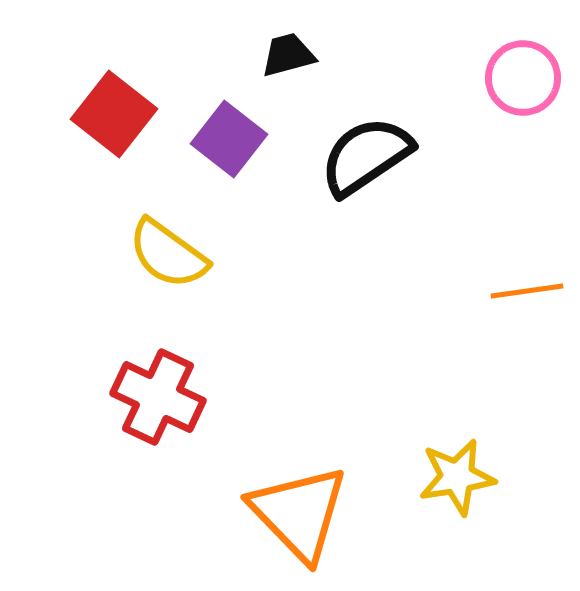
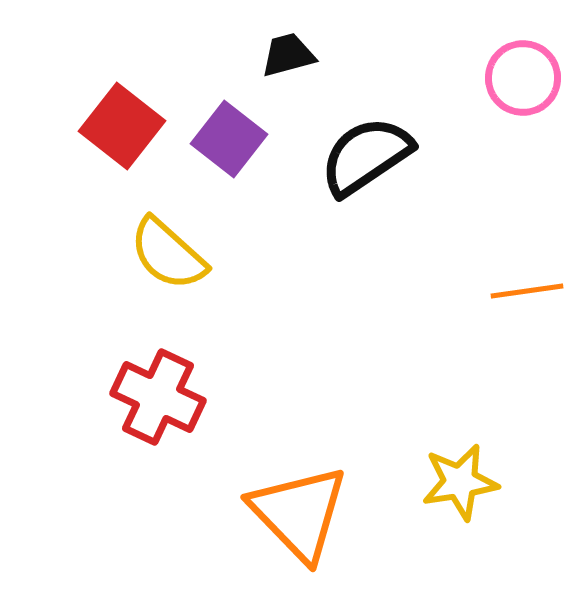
red square: moved 8 px right, 12 px down
yellow semicircle: rotated 6 degrees clockwise
yellow star: moved 3 px right, 5 px down
